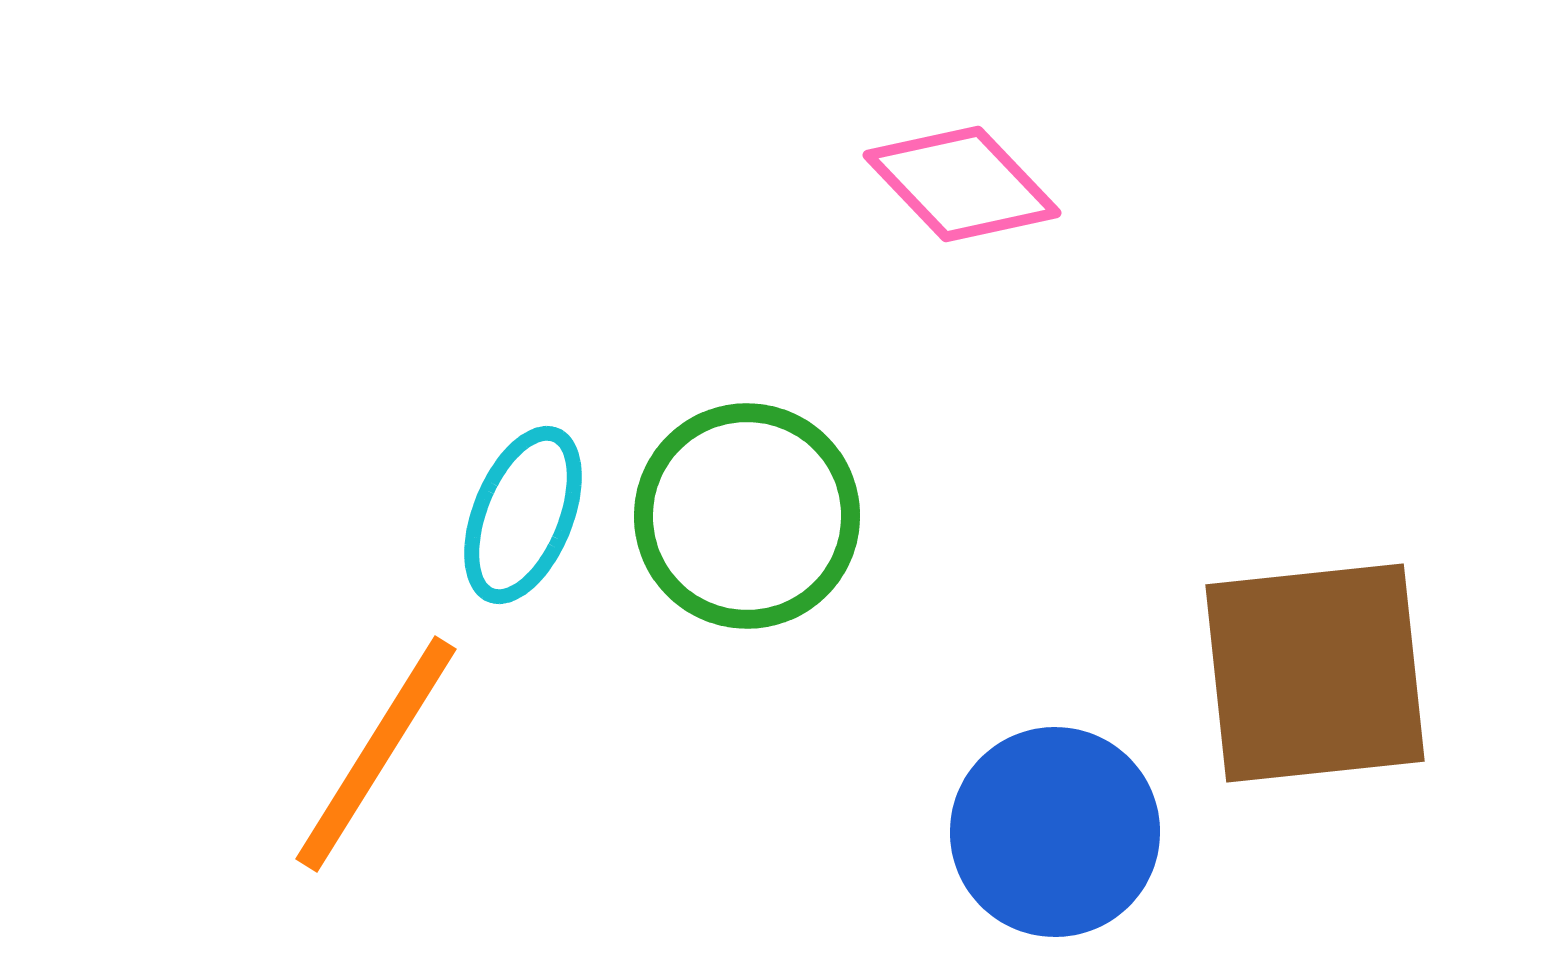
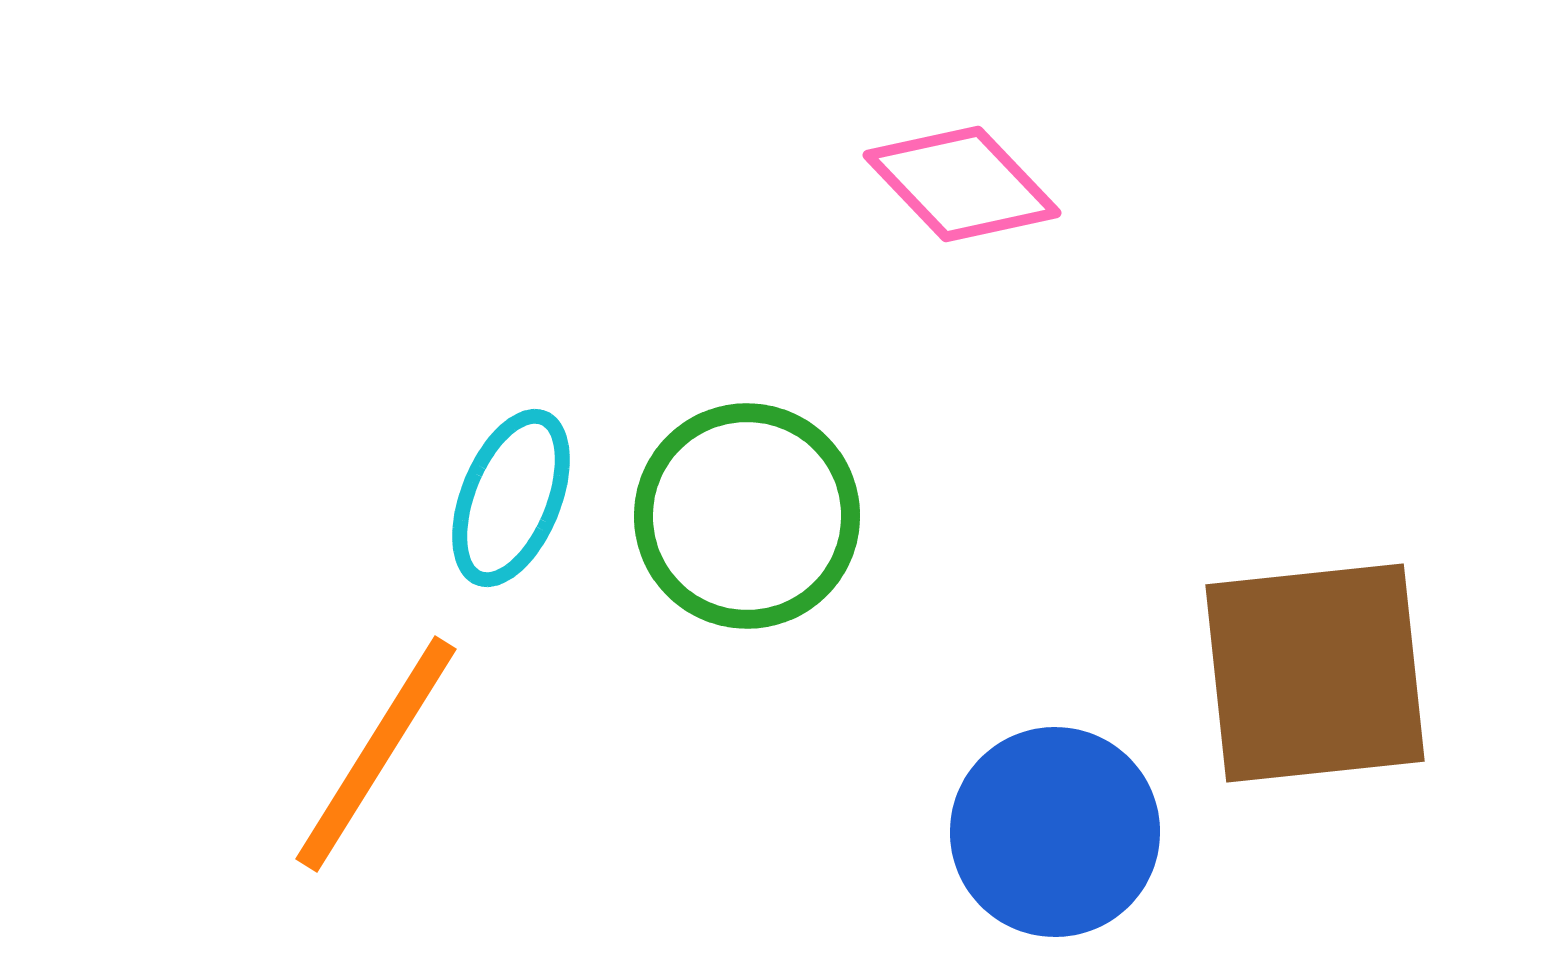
cyan ellipse: moved 12 px left, 17 px up
